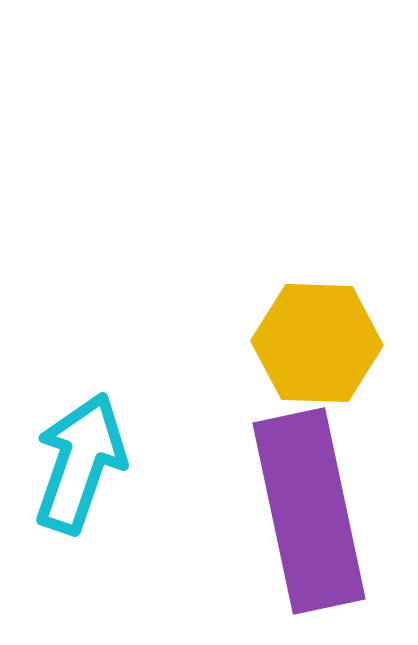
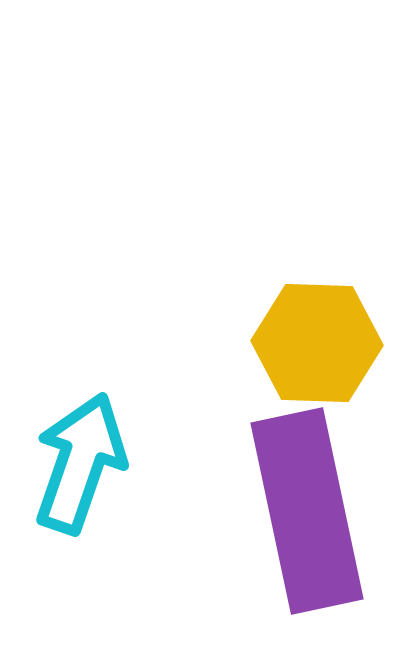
purple rectangle: moved 2 px left
